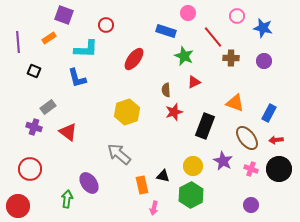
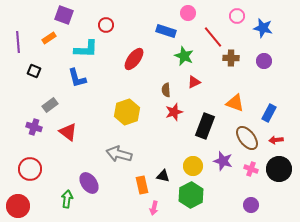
gray rectangle at (48, 107): moved 2 px right, 2 px up
gray arrow at (119, 154): rotated 25 degrees counterclockwise
purple star at (223, 161): rotated 12 degrees counterclockwise
